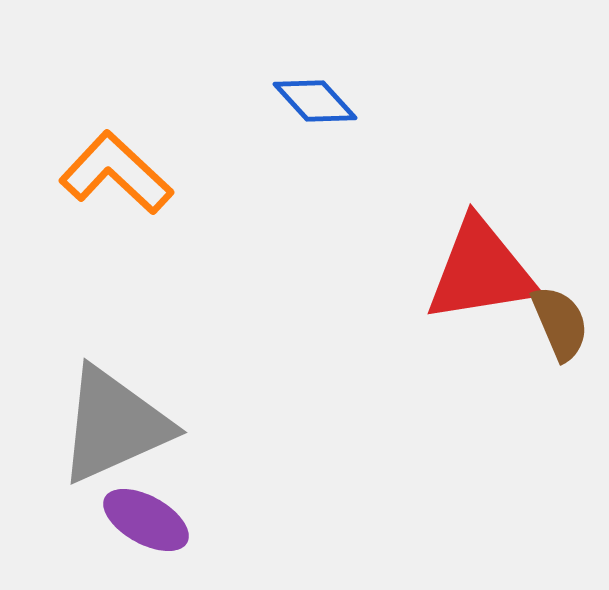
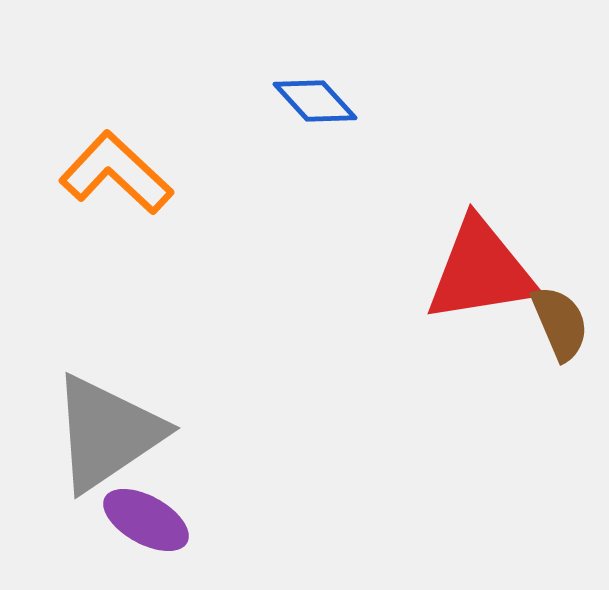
gray triangle: moved 7 px left, 8 px down; rotated 10 degrees counterclockwise
